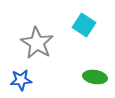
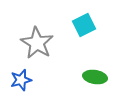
cyan square: rotated 30 degrees clockwise
blue star: rotated 10 degrees counterclockwise
